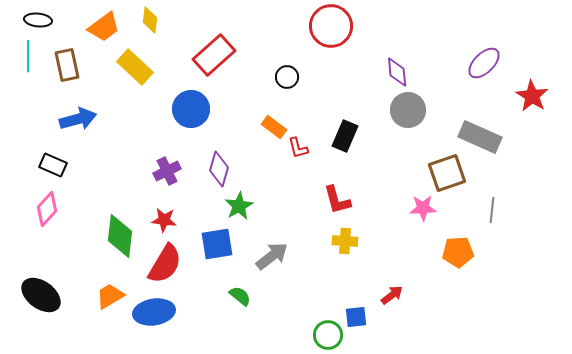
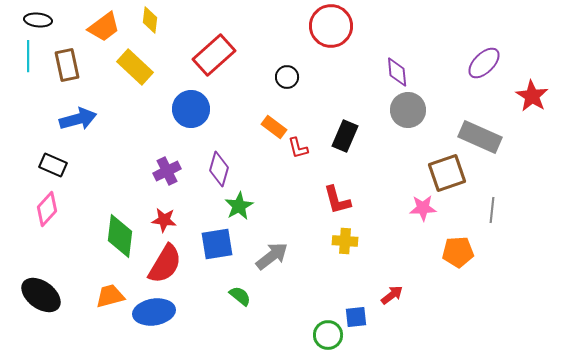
orange trapezoid at (110, 296): rotated 16 degrees clockwise
